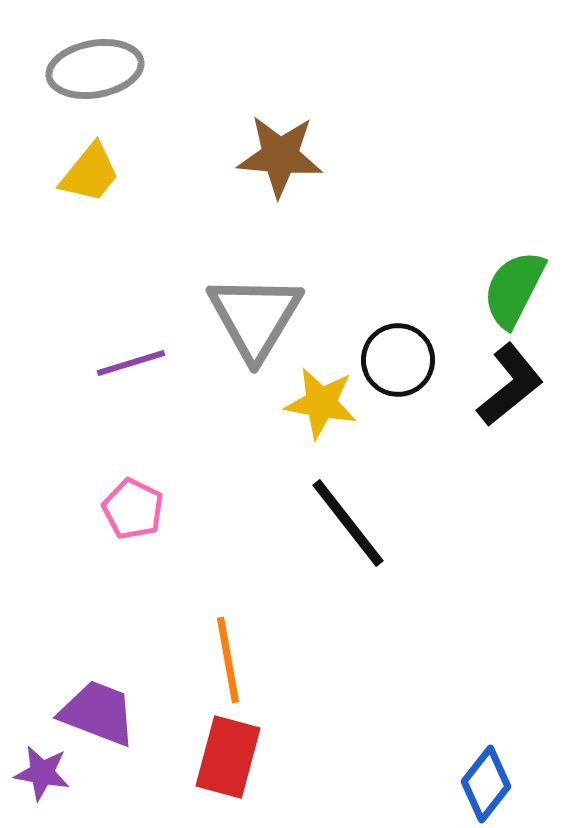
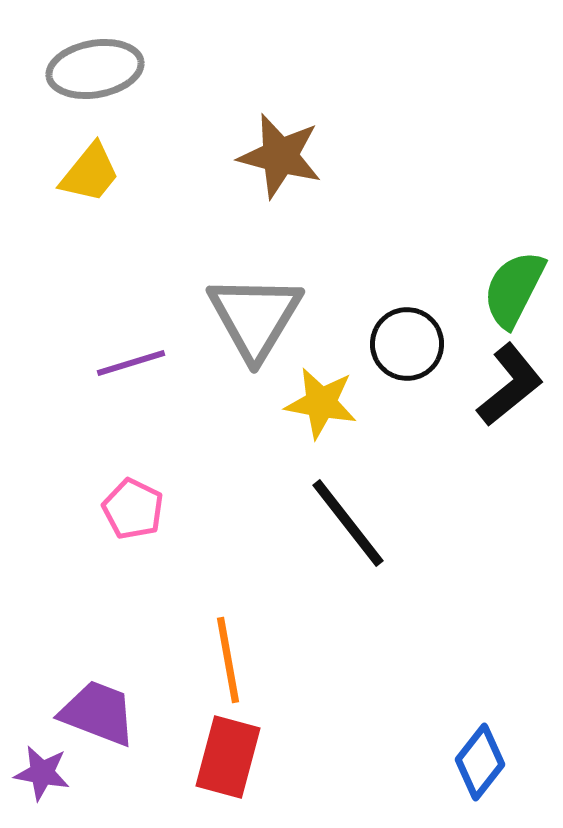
brown star: rotated 10 degrees clockwise
black circle: moved 9 px right, 16 px up
blue diamond: moved 6 px left, 22 px up
